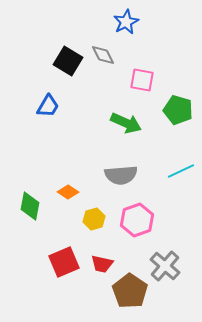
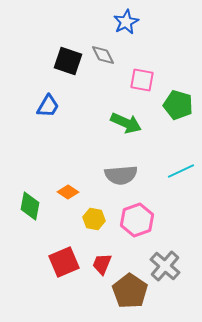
black square: rotated 12 degrees counterclockwise
green pentagon: moved 5 px up
yellow hexagon: rotated 25 degrees clockwise
red trapezoid: rotated 100 degrees clockwise
